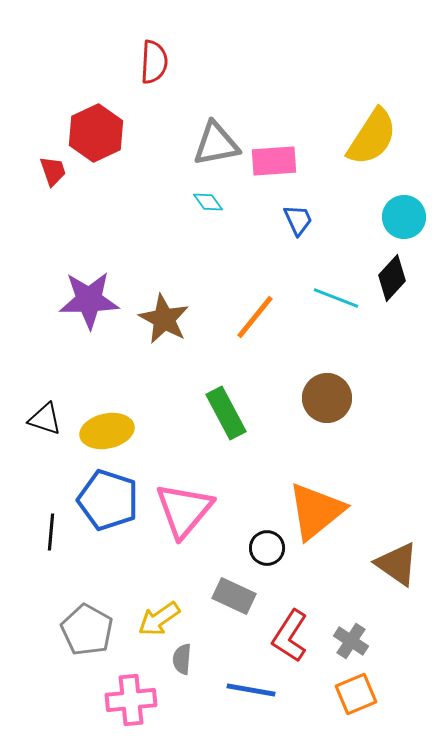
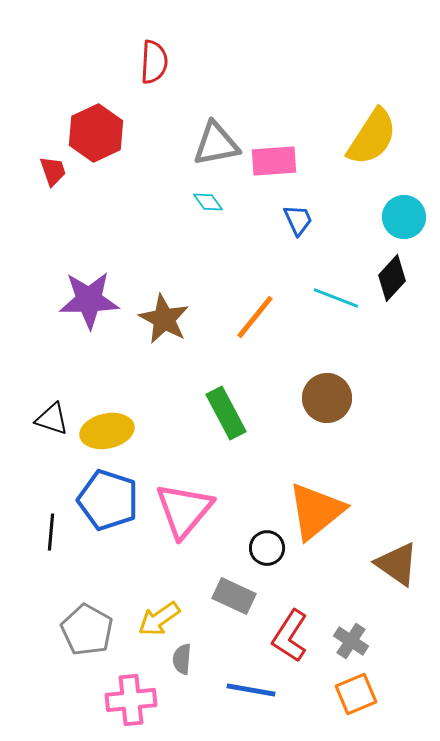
black triangle: moved 7 px right
